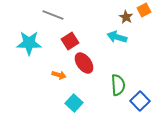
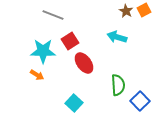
brown star: moved 6 px up
cyan star: moved 14 px right, 8 px down
orange arrow: moved 22 px left; rotated 16 degrees clockwise
